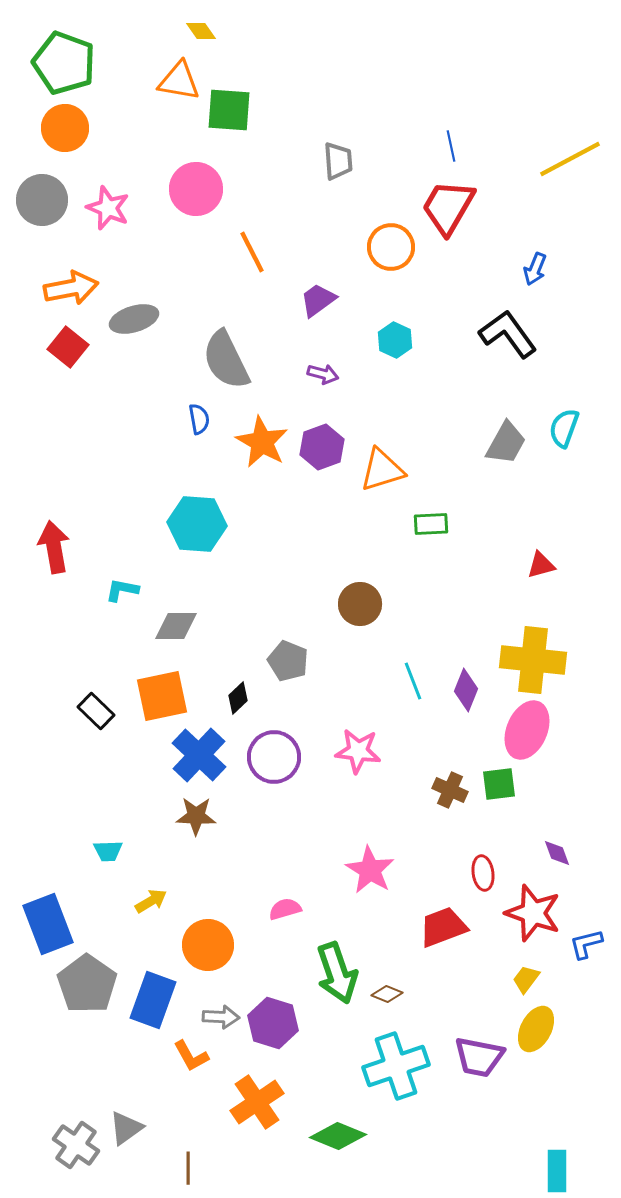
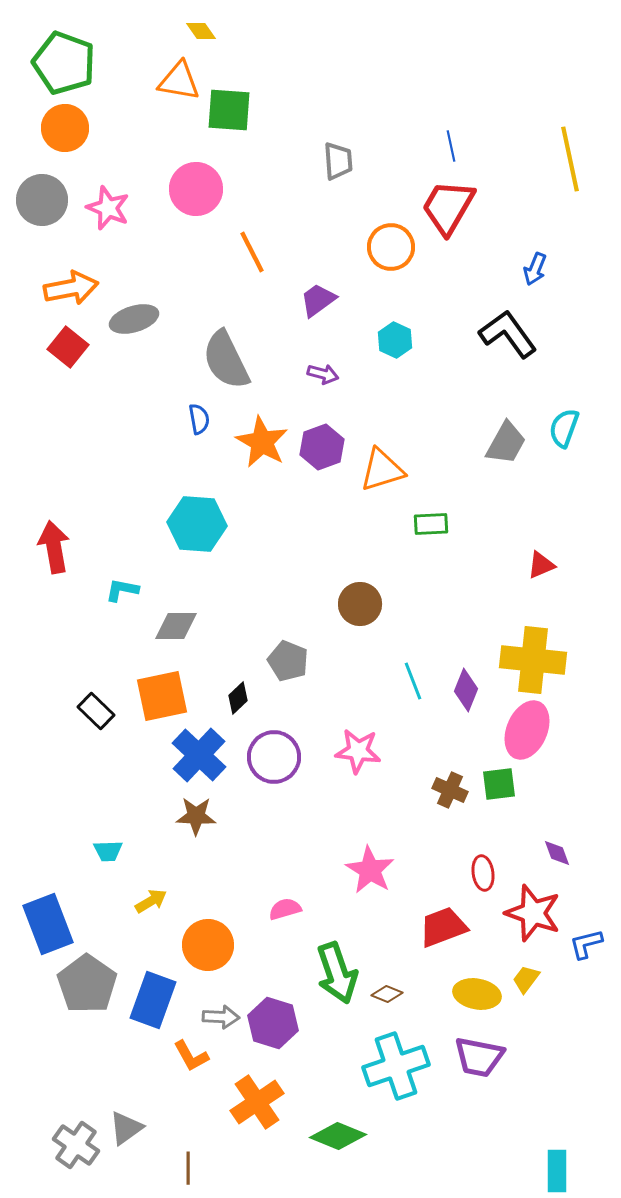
yellow line at (570, 159): rotated 74 degrees counterclockwise
red triangle at (541, 565): rotated 8 degrees counterclockwise
yellow ellipse at (536, 1029): moved 59 px left, 35 px up; rotated 72 degrees clockwise
